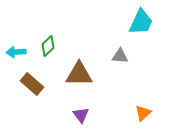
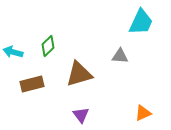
cyan arrow: moved 3 px left; rotated 18 degrees clockwise
brown triangle: rotated 16 degrees counterclockwise
brown rectangle: rotated 55 degrees counterclockwise
orange triangle: rotated 18 degrees clockwise
